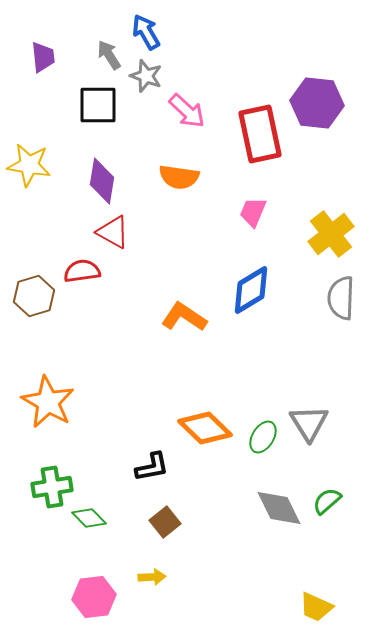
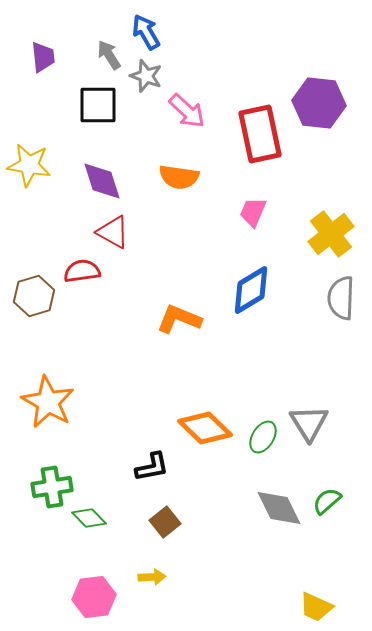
purple hexagon: moved 2 px right
purple diamond: rotated 27 degrees counterclockwise
orange L-shape: moved 5 px left, 2 px down; rotated 12 degrees counterclockwise
